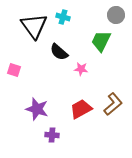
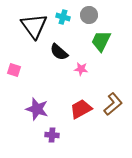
gray circle: moved 27 px left
